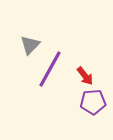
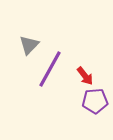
gray triangle: moved 1 px left
purple pentagon: moved 2 px right, 1 px up
